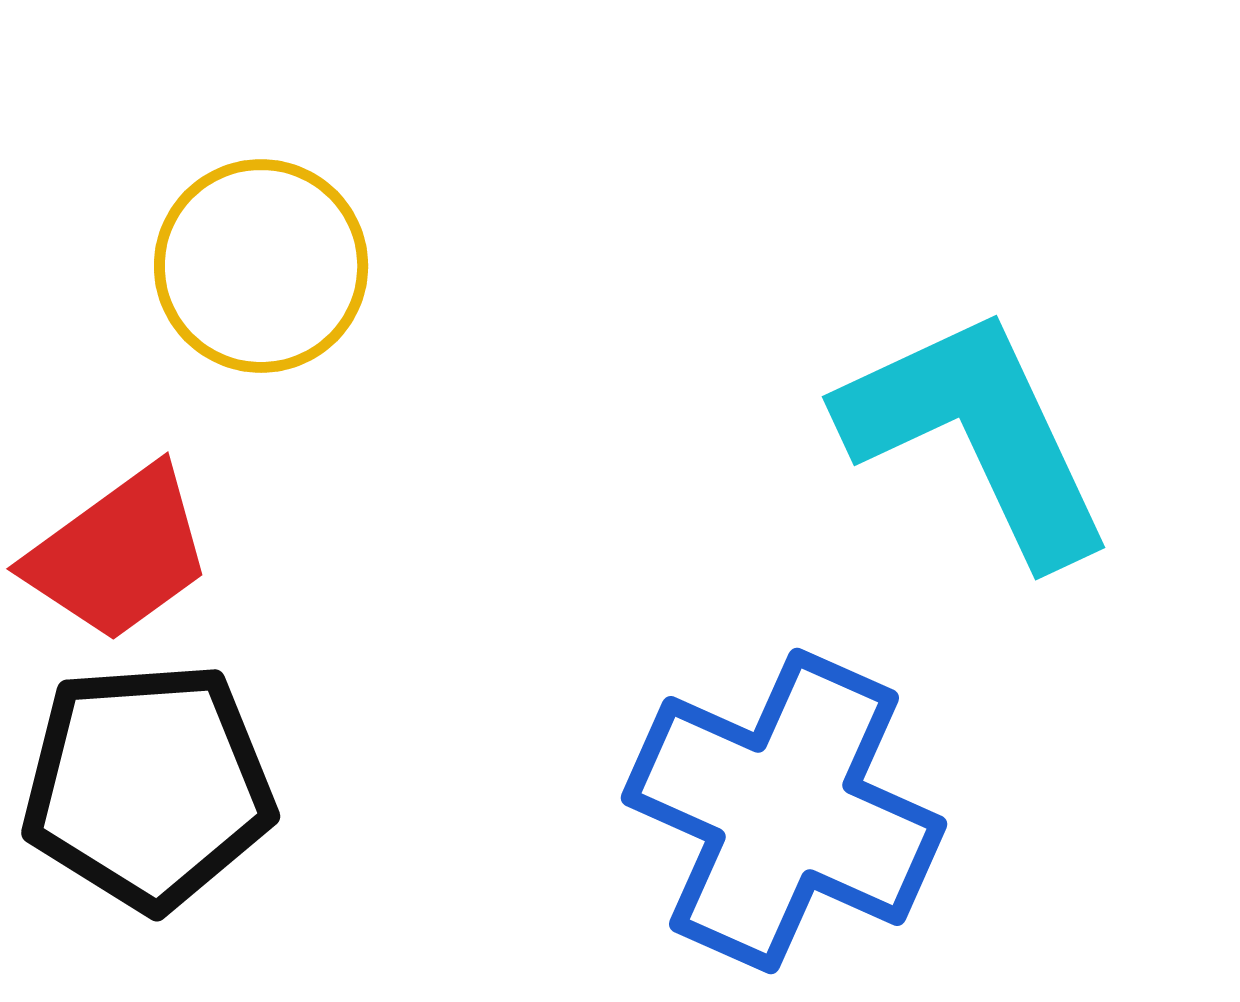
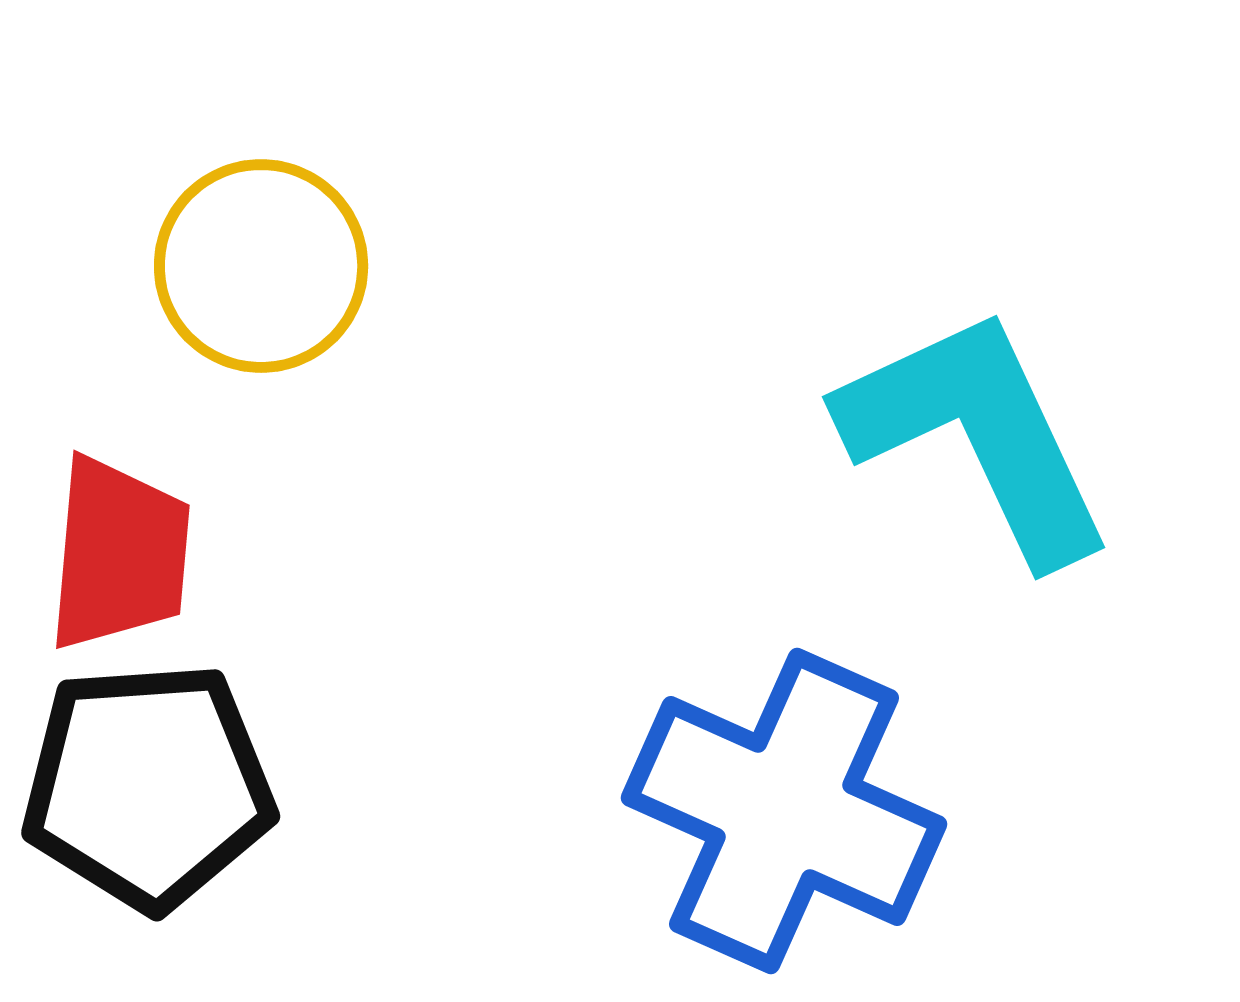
red trapezoid: rotated 49 degrees counterclockwise
